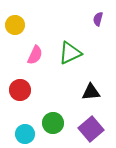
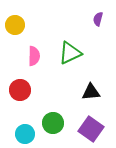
pink semicircle: moved 1 px left, 1 px down; rotated 24 degrees counterclockwise
purple square: rotated 15 degrees counterclockwise
